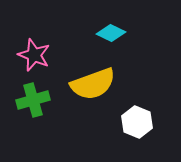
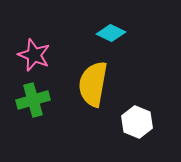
yellow semicircle: rotated 120 degrees clockwise
